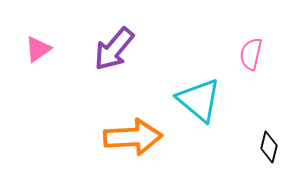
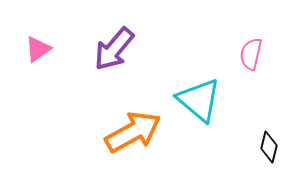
orange arrow: moved 5 px up; rotated 26 degrees counterclockwise
